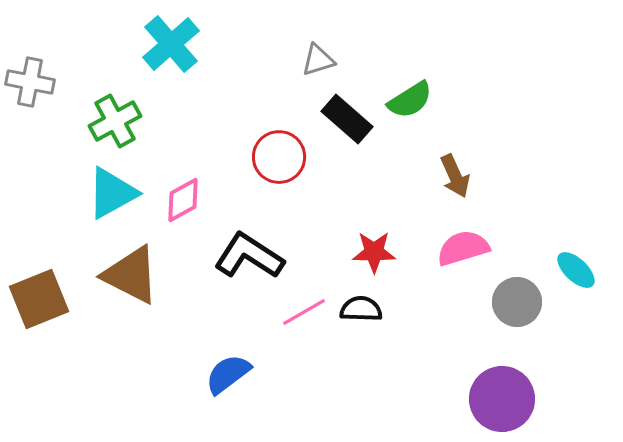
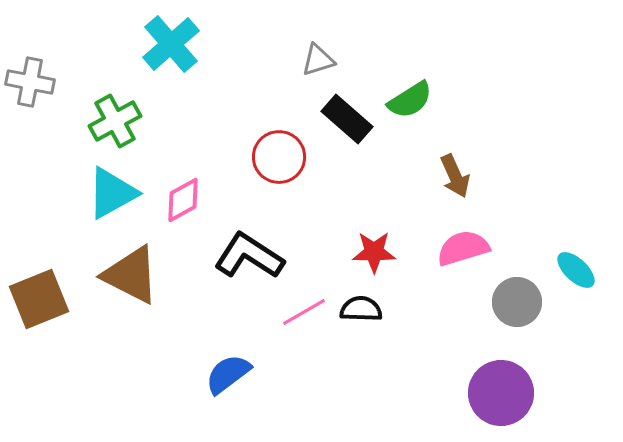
purple circle: moved 1 px left, 6 px up
